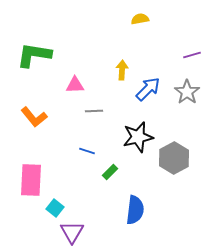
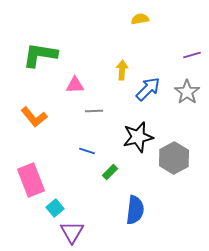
green L-shape: moved 6 px right
pink rectangle: rotated 24 degrees counterclockwise
cyan square: rotated 12 degrees clockwise
